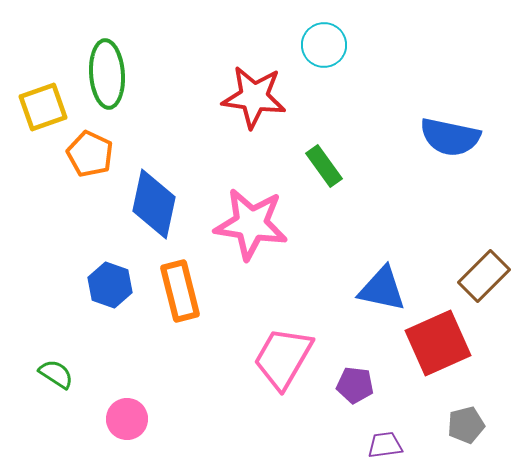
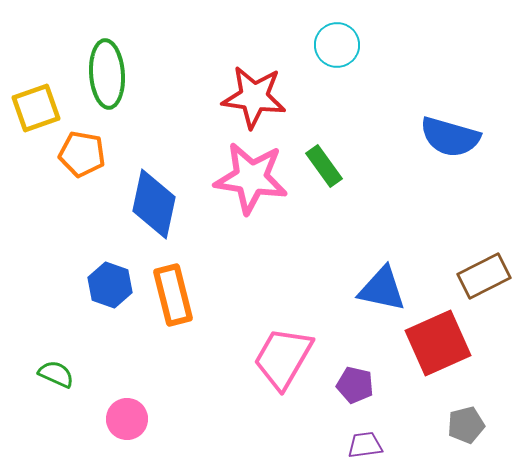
cyan circle: moved 13 px right
yellow square: moved 7 px left, 1 px down
blue semicircle: rotated 4 degrees clockwise
orange pentagon: moved 8 px left; rotated 15 degrees counterclockwise
pink star: moved 46 px up
brown rectangle: rotated 18 degrees clockwise
orange rectangle: moved 7 px left, 4 px down
green semicircle: rotated 9 degrees counterclockwise
purple pentagon: rotated 6 degrees clockwise
purple trapezoid: moved 20 px left
